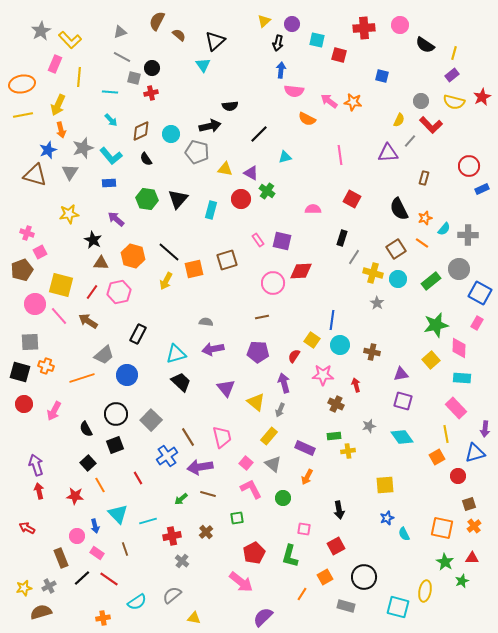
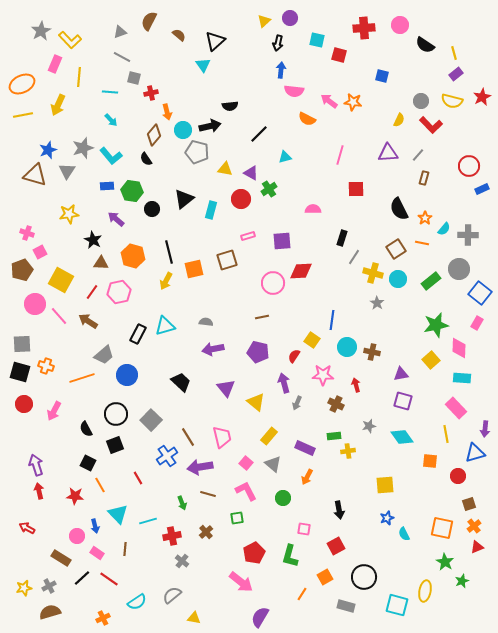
brown semicircle at (157, 21): moved 8 px left
purple circle at (292, 24): moved 2 px left, 6 px up
yellow line at (454, 53): rotated 32 degrees counterclockwise
black circle at (152, 68): moved 141 px down
purple rectangle at (452, 75): moved 4 px right, 1 px up
orange ellipse at (22, 84): rotated 15 degrees counterclockwise
yellow semicircle at (454, 102): moved 2 px left, 1 px up
orange arrow at (61, 130): moved 106 px right, 18 px up
brown diamond at (141, 131): moved 13 px right, 4 px down; rotated 25 degrees counterclockwise
cyan circle at (171, 134): moved 12 px right, 4 px up
gray line at (410, 141): moved 8 px right, 14 px down
pink line at (340, 155): rotated 24 degrees clockwise
gray triangle at (70, 172): moved 3 px left, 1 px up
blue rectangle at (109, 183): moved 2 px left, 3 px down
green cross at (267, 191): moved 2 px right, 2 px up; rotated 21 degrees clockwise
green hexagon at (147, 199): moved 15 px left, 8 px up
black triangle at (178, 199): moved 6 px right; rotated 10 degrees clockwise
red square at (352, 199): moved 4 px right, 10 px up; rotated 30 degrees counterclockwise
orange star at (425, 218): rotated 16 degrees counterclockwise
pink rectangle at (258, 240): moved 10 px left, 4 px up; rotated 72 degrees counterclockwise
purple square at (282, 241): rotated 18 degrees counterclockwise
orange line at (422, 243): rotated 24 degrees counterclockwise
black line at (169, 252): rotated 35 degrees clockwise
yellow square at (61, 285): moved 5 px up; rotated 15 degrees clockwise
blue square at (480, 293): rotated 10 degrees clockwise
gray square at (30, 342): moved 8 px left, 2 px down
cyan circle at (340, 345): moved 7 px right, 2 px down
purple pentagon at (258, 352): rotated 10 degrees clockwise
cyan triangle at (176, 354): moved 11 px left, 28 px up
gray arrow at (280, 410): moved 17 px right, 7 px up
orange square at (437, 457): moved 7 px left, 4 px down; rotated 35 degrees clockwise
black square at (88, 463): rotated 21 degrees counterclockwise
pink L-shape at (251, 489): moved 5 px left, 2 px down
green arrow at (181, 499): moved 1 px right, 4 px down; rotated 72 degrees counterclockwise
brown line at (125, 549): rotated 24 degrees clockwise
brown rectangle at (61, 558): rotated 36 degrees counterclockwise
red triangle at (472, 558): moved 5 px right, 11 px up; rotated 24 degrees counterclockwise
cyan square at (398, 607): moved 1 px left, 2 px up
brown semicircle at (41, 612): moved 9 px right
purple semicircle at (263, 617): moved 3 px left; rotated 15 degrees counterclockwise
orange cross at (103, 618): rotated 16 degrees counterclockwise
